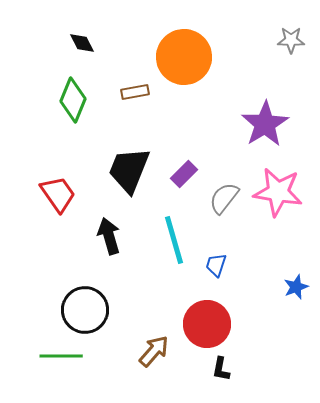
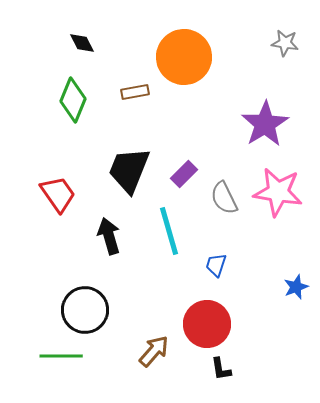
gray star: moved 6 px left, 3 px down; rotated 8 degrees clockwise
gray semicircle: rotated 64 degrees counterclockwise
cyan line: moved 5 px left, 9 px up
black L-shape: rotated 20 degrees counterclockwise
